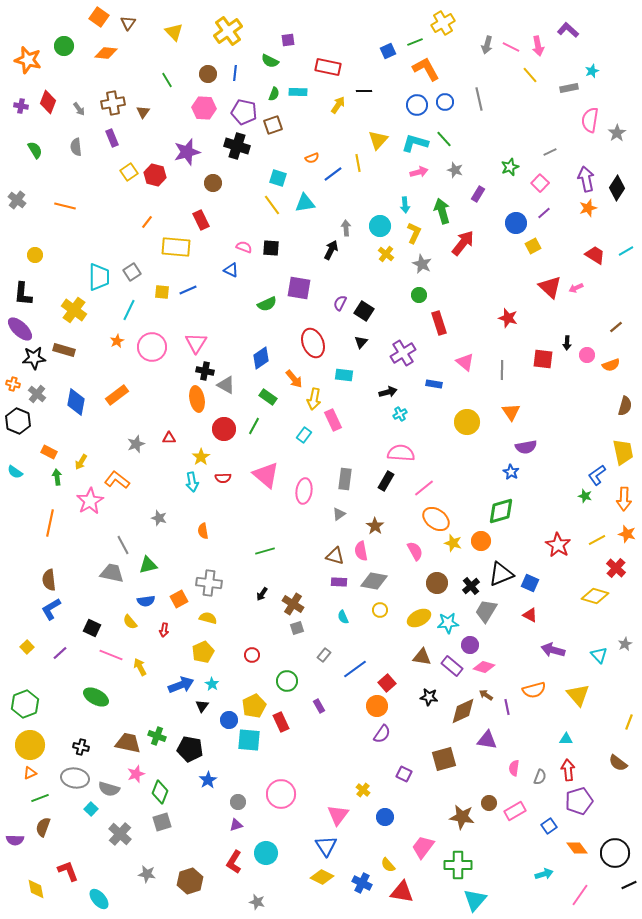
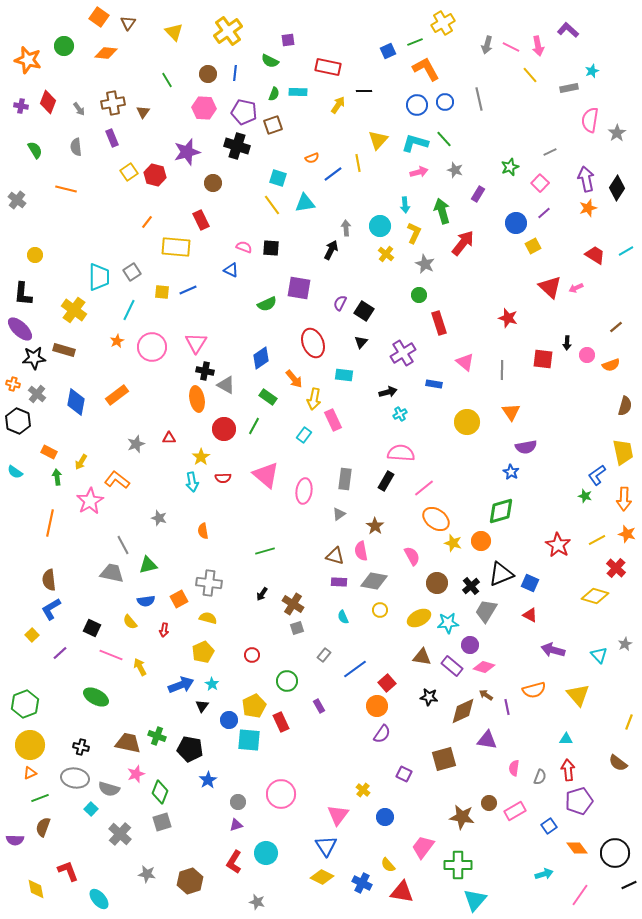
orange line at (65, 206): moved 1 px right, 17 px up
gray star at (422, 264): moved 3 px right
pink semicircle at (415, 551): moved 3 px left, 5 px down
yellow square at (27, 647): moved 5 px right, 12 px up
